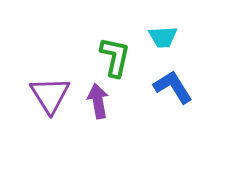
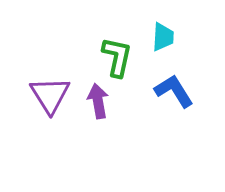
cyan trapezoid: rotated 84 degrees counterclockwise
green L-shape: moved 2 px right
blue L-shape: moved 1 px right, 4 px down
